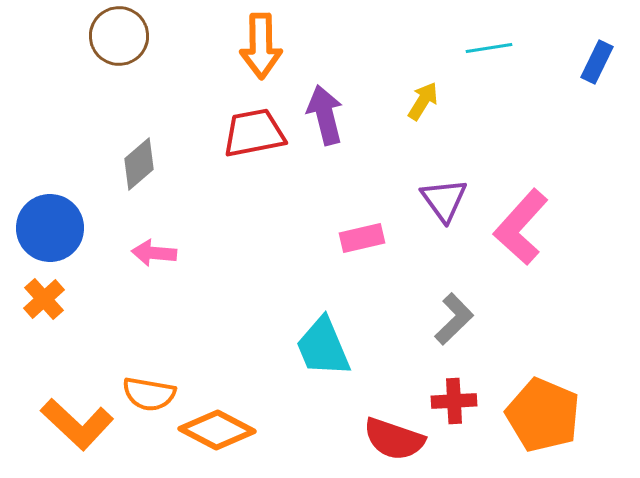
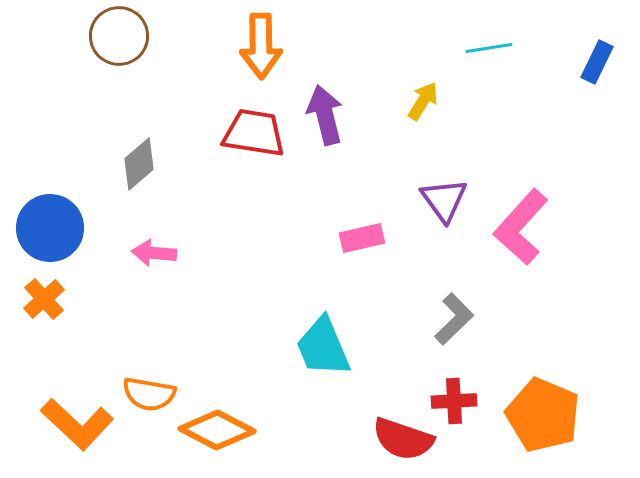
red trapezoid: rotated 20 degrees clockwise
red semicircle: moved 9 px right
